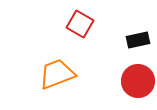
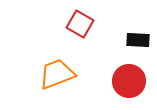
black rectangle: rotated 15 degrees clockwise
red circle: moved 9 px left
